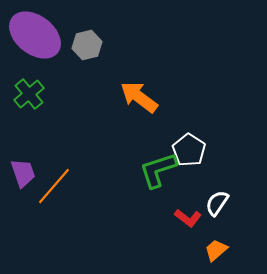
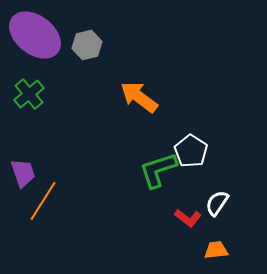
white pentagon: moved 2 px right, 1 px down
orange line: moved 11 px left, 15 px down; rotated 9 degrees counterclockwise
orange trapezoid: rotated 35 degrees clockwise
